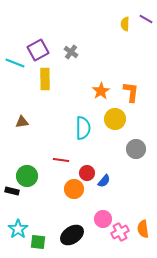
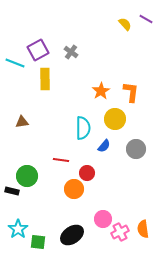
yellow semicircle: rotated 136 degrees clockwise
blue semicircle: moved 35 px up
